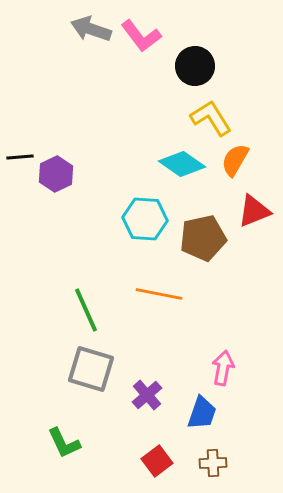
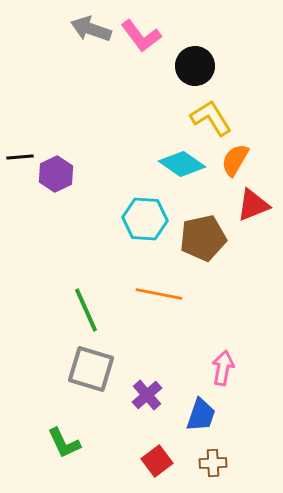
red triangle: moved 1 px left, 6 px up
blue trapezoid: moved 1 px left, 2 px down
